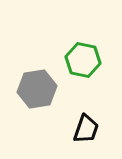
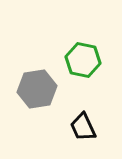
black trapezoid: moved 3 px left, 2 px up; rotated 136 degrees clockwise
